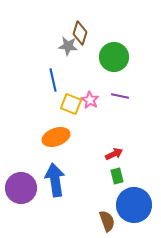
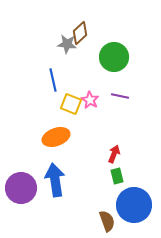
brown diamond: rotated 30 degrees clockwise
gray star: moved 1 px left, 2 px up
red arrow: rotated 42 degrees counterclockwise
